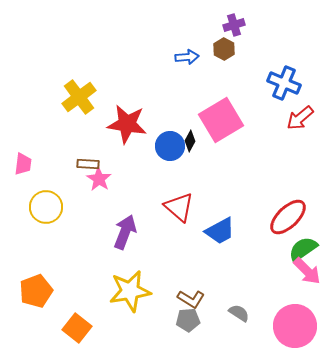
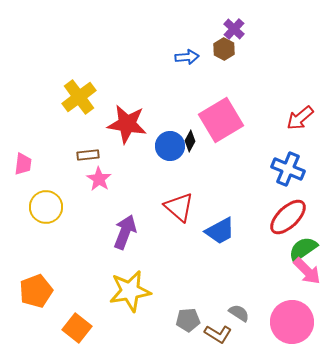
purple cross: moved 4 px down; rotated 30 degrees counterclockwise
blue cross: moved 4 px right, 86 px down
brown rectangle: moved 9 px up; rotated 10 degrees counterclockwise
brown L-shape: moved 27 px right, 35 px down
pink circle: moved 3 px left, 4 px up
